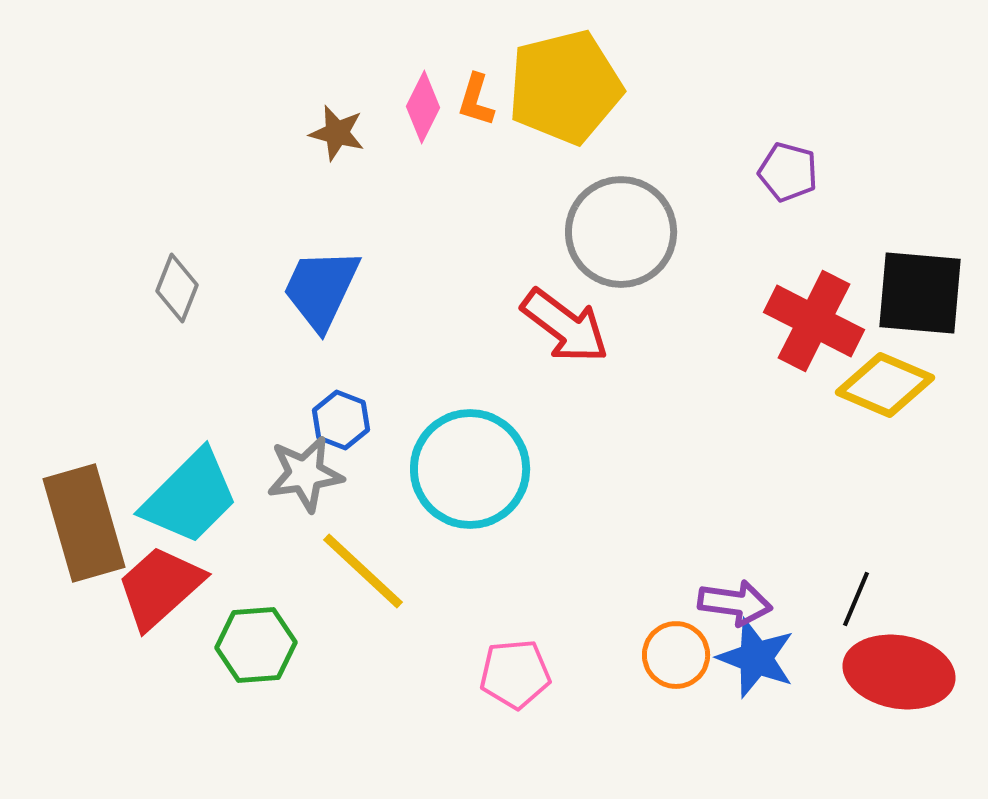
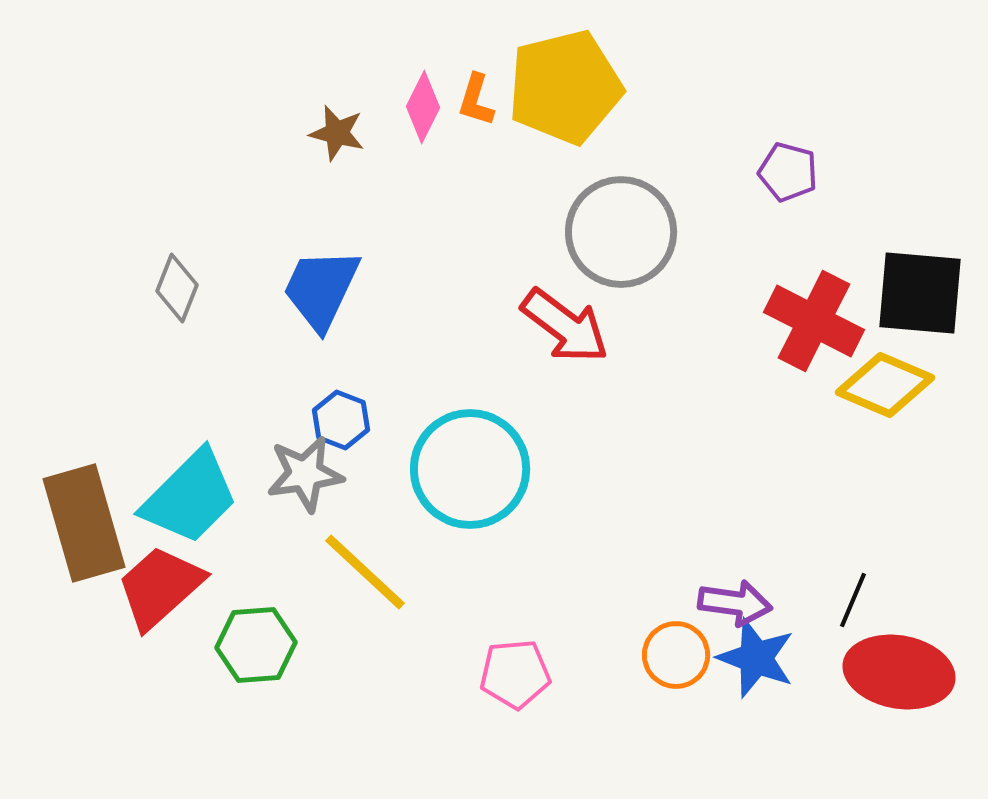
yellow line: moved 2 px right, 1 px down
black line: moved 3 px left, 1 px down
